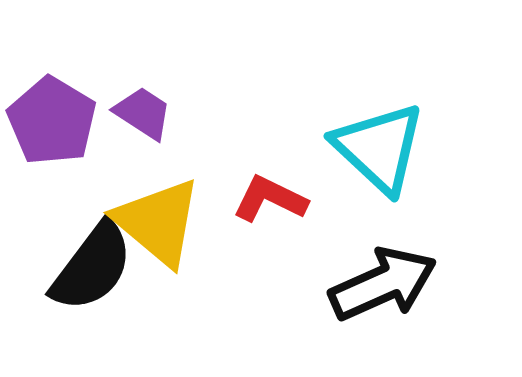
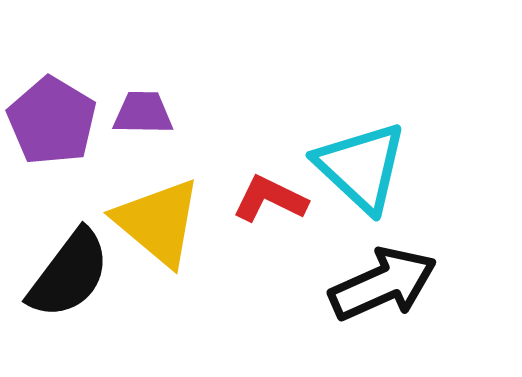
purple trapezoid: rotated 32 degrees counterclockwise
cyan triangle: moved 18 px left, 19 px down
black semicircle: moved 23 px left, 7 px down
